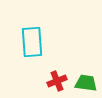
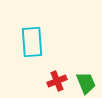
green trapezoid: rotated 60 degrees clockwise
